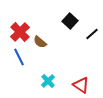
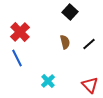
black square: moved 9 px up
black line: moved 3 px left, 10 px down
brown semicircle: moved 25 px right; rotated 144 degrees counterclockwise
blue line: moved 2 px left, 1 px down
red triangle: moved 9 px right; rotated 12 degrees clockwise
